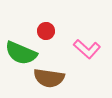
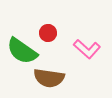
red circle: moved 2 px right, 2 px down
green semicircle: moved 1 px right, 2 px up; rotated 12 degrees clockwise
